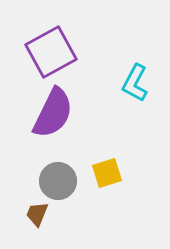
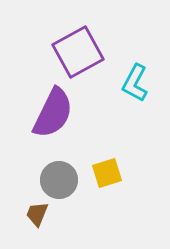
purple square: moved 27 px right
gray circle: moved 1 px right, 1 px up
